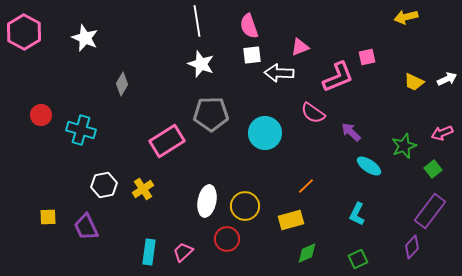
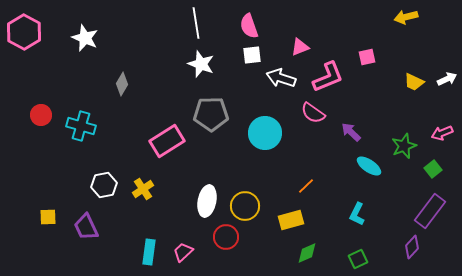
white line at (197, 21): moved 1 px left, 2 px down
white arrow at (279, 73): moved 2 px right, 5 px down; rotated 16 degrees clockwise
pink L-shape at (338, 77): moved 10 px left
cyan cross at (81, 130): moved 4 px up
red circle at (227, 239): moved 1 px left, 2 px up
